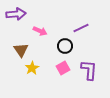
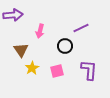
purple arrow: moved 3 px left, 1 px down
pink arrow: rotated 80 degrees clockwise
pink square: moved 6 px left, 3 px down; rotated 16 degrees clockwise
